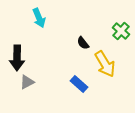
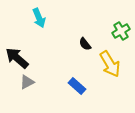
green cross: rotated 18 degrees clockwise
black semicircle: moved 2 px right, 1 px down
black arrow: rotated 130 degrees clockwise
yellow arrow: moved 5 px right
blue rectangle: moved 2 px left, 2 px down
